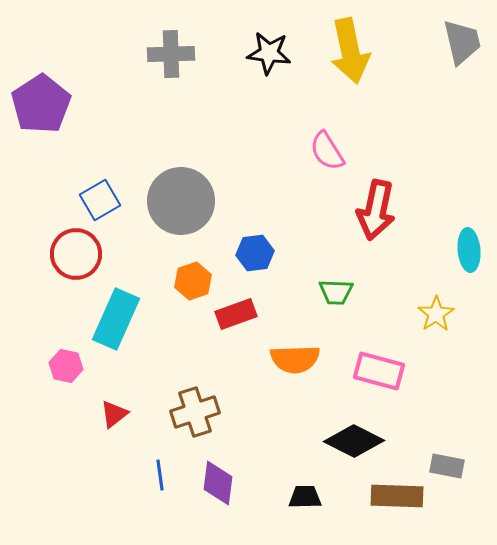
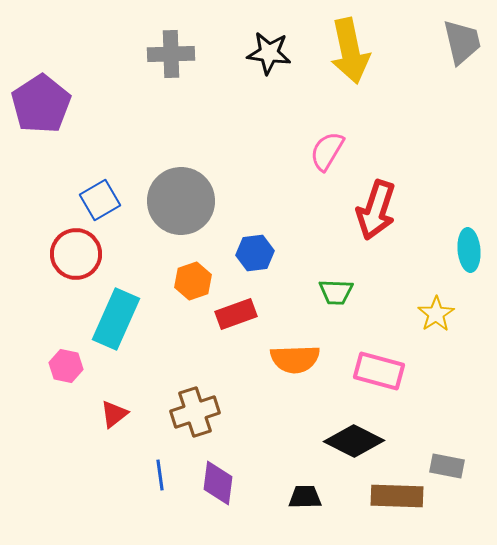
pink semicircle: rotated 63 degrees clockwise
red arrow: rotated 6 degrees clockwise
